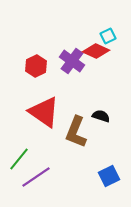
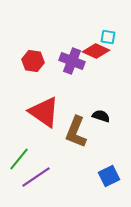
cyan square: moved 1 px down; rotated 35 degrees clockwise
purple cross: rotated 15 degrees counterclockwise
red hexagon: moved 3 px left, 5 px up; rotated 25 degrees counterclockwise
